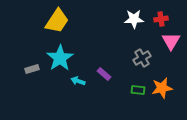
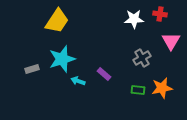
red cross: moved 1 px left, 5 px up; rotated 16 degrees clockwise
cyan star: moved 2 px right, 1 px down; rotated 16 degrees clockwise
